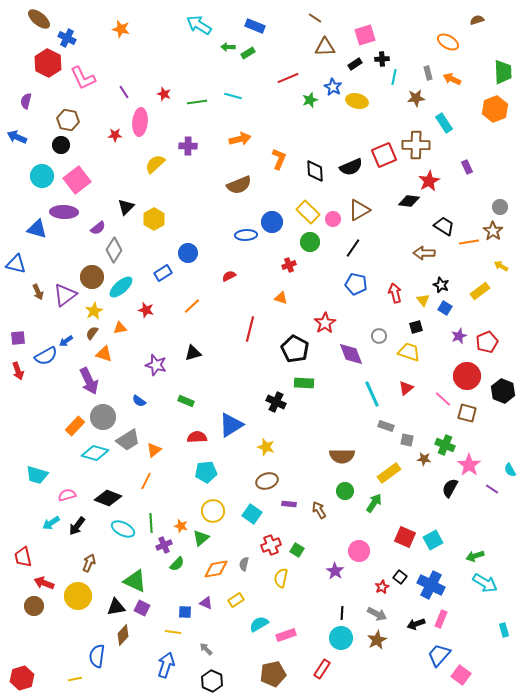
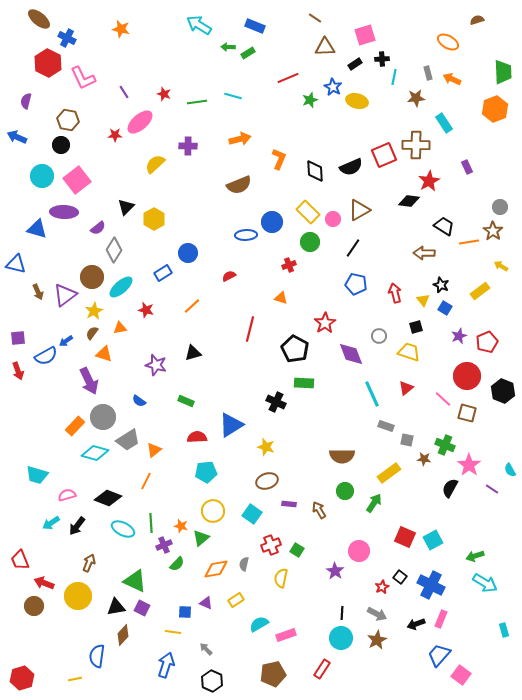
pink ellipse at (140, 122): rotated 44 degrees clockwise
red trapezoid at (23, 557): moved 3 px left, 3 px down; rotated 10 degrees counterclockwise
